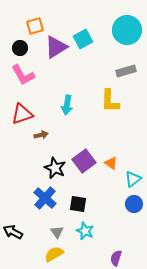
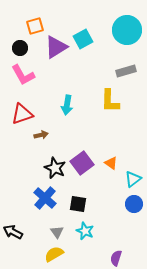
purple square: moved 2 px left, 2 px down
